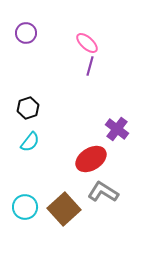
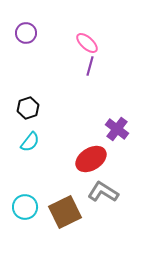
brown square: moved 1 px right, 3 px down; rotated 16 degrees clockwise
